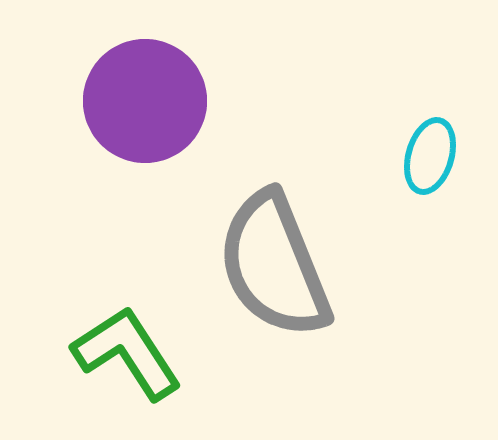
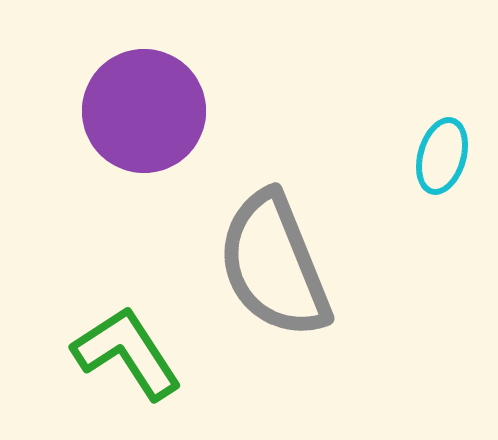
purple circle: moved 1 px left, 10 px down
cyan ellipse: moved 12 px right
